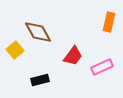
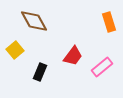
orange rectangle: rotated 30 degrees counterclockwise
brown diamond: moved 4 px left, 11 px up
pink rectangle: rotated 15 degrees counterclockwise
black rectangle: moved 8 px up; rotated 54 degrees counterclockwise
